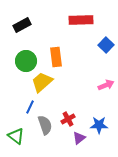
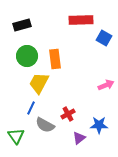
black rectangle: rotated 12 degrees clockwise
blue square: moved 2 px left, 7 px up; rotated 14 degrees counterclockwise
orange rectangle: moved 1 px left, 2 px down
green circle: moved 1 px right, 5 px up
yellow trapezoid: moved 3 px left, 1 px down; rotated 20 degrees counterclockwise
blue line: moved 1 px right, 1 px down
red cross: moved 5 px up
gray semicircle: rotated 138 degrees clockwise
green triangle: rotated 18 degrees clockwise
